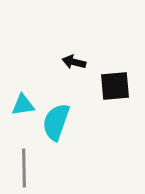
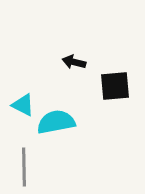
cyan triangle: rotated 35 degrees clockwise
cyan semicircle: rotated 60 degrees clockwise
gray line: moved 1 px up
